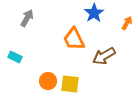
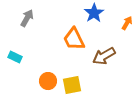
yellow square: moved 2 px right, 1 px down; rotated 18 degrees counterclockwise
